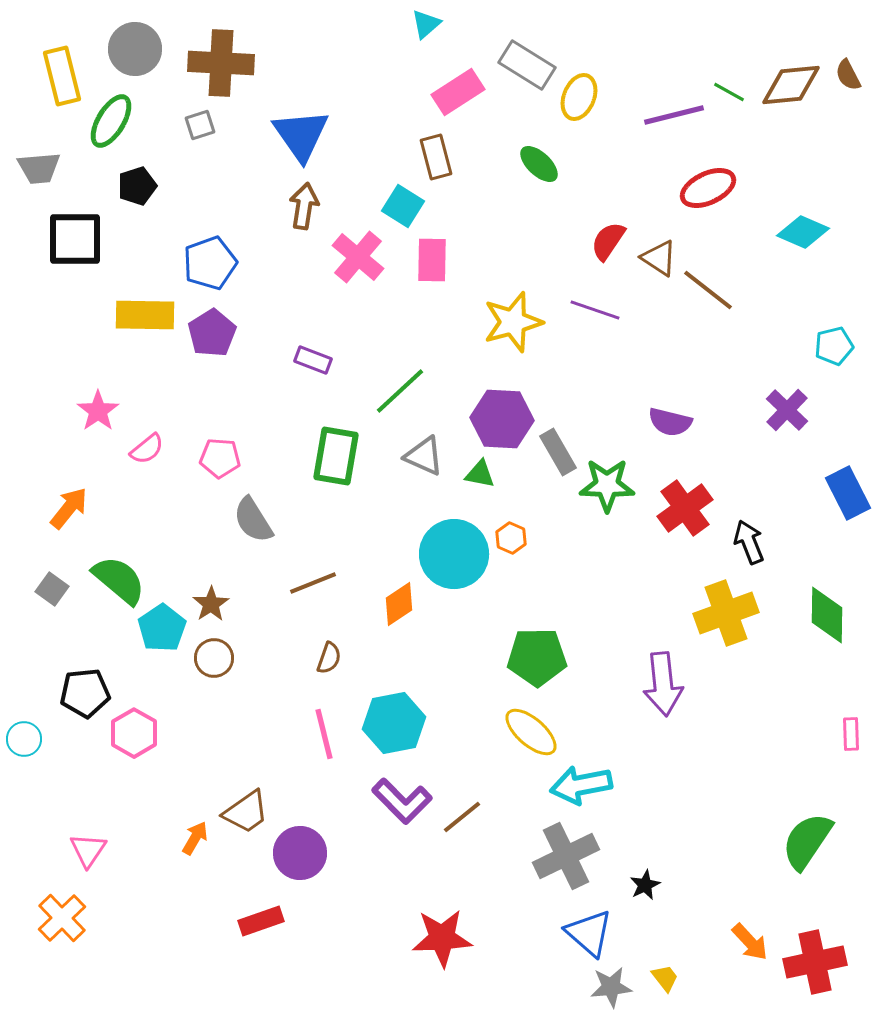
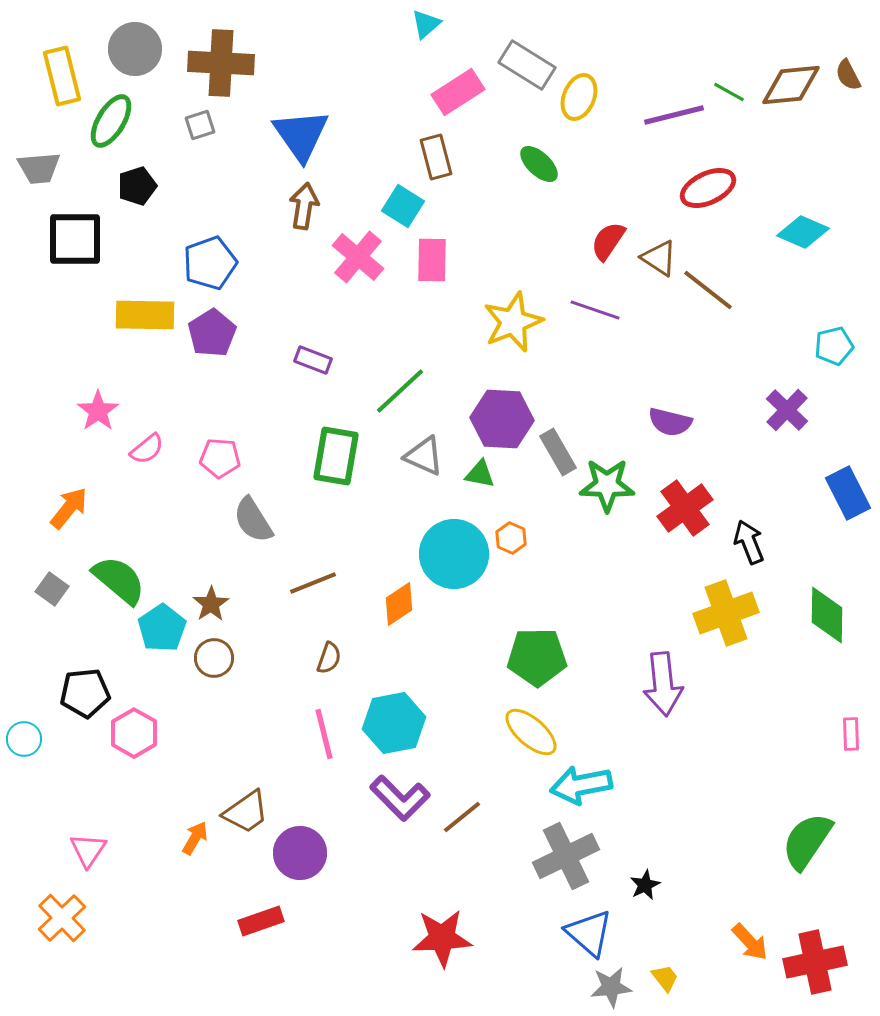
yellow star at (513, 322): rotated 6 degrees counterclockwise
purple L-shape at (402, 801): moved 2 px left, 3 px up
